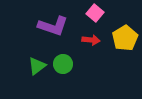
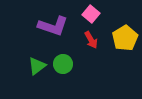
pink square: moved 4 px left, 1 px down
red arrow: rotated 54 degrees clockwise
